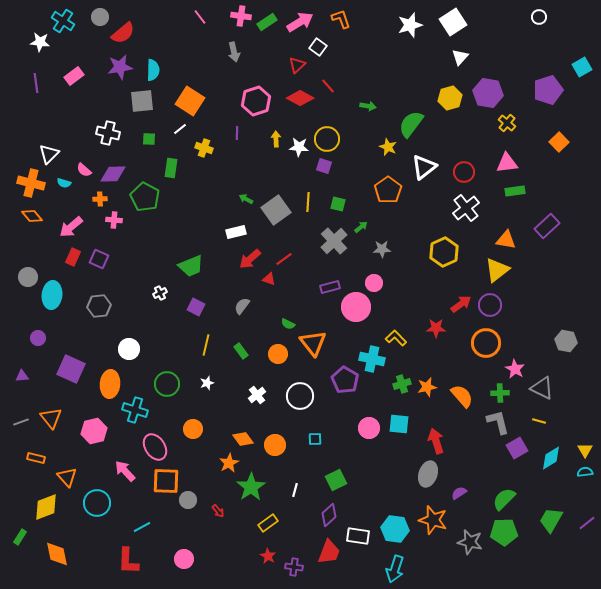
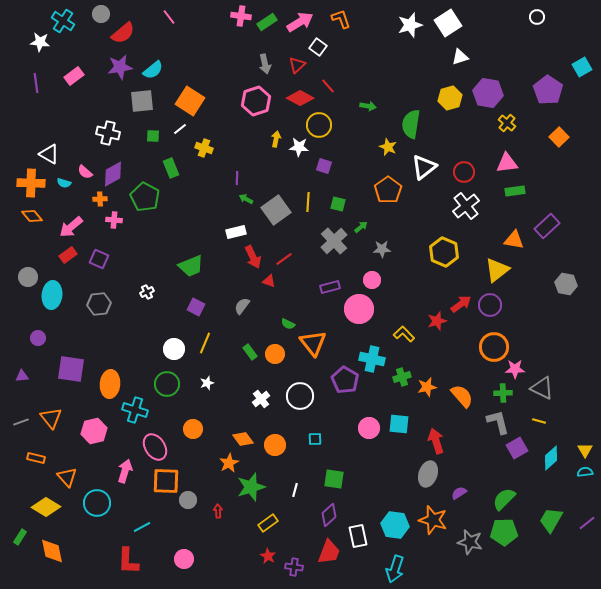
gray circle at (100, 17): moved 1 px right, 3 px up
pink line at (200, 17): moved 31 px left
white circle at (539, 17): moved 2 px left
white square at (453, 22): moved 5 px left, 1 px down
gray arrow at (234, 52): moved 31 px right, 12 px down
white triangle at (460, 57): rotated 30 degrees clockwise
cyan semicircle at (153, 70): rotated 50 degrees clockwise
purple pentagon at (548, 90): rotated 20 degrees counterclockwise
green semicircle at (411, 124): rotated 28 degrees counterclockwise
purple line at (237, 133): moved 45 px down
green square at (149, 139): moved 4 px right, 3 px up
yellow arrow at (276, 139): rotated 14 degrees clockwise
yellow circle at (327, 139): moved 8 px left, 14 px up
orange square at (559, 142): moved 5 px up
white triangle at (49, 154): rotated 45 degrees counterclockwise
green rectangle at (171, 168): rotated 30 degrees counterclockwise
pink semicircle at (84, 170): moved 1 px right, 2 px down
purple diamond at (113, 174): rotated 28 degrees counterclockwise
orange cross at (31, 183): rotated 12 degrees counterclockwise
white cross at (466, 208): moved 2 px up
orange triangle at (506, 240): moved 8 px right
yellow hexagon at (444, 252): rotated 12 degrees counterclockwise
red rectangle at (73, 257): moved 5 px left, 2 px up; rotated 30 degrees clockwise
red arrow at (250, 259): moved 3 px right, 2 px up; rotated 75 degrees counterclockwise
red triangle at (269, 279): moved 2 px down
pink circle at (374, 283): moved 2 px left, 3 px up
white cross at (160, 293): moved 13 px left, 1 px up
gray hexagon at (99, 306): moved 2 px up
pink circle at (356, 307): moved 3 px right, 2 px down
red star at (436, 328): moved 1 px right, 7 px up; rotated 18 degrees counterclockwise
yellow L-shape at (396, 338): moved 8 px right, 4 px up
gray hexagon at (566, 341): moved 57 px up
orange circle at (486, 343): moved 8 px right, 4 px down
yellow line at (206, 345): moved 1 px left, 2 px up; rotated 10 degrees clockwise
white circle at (129, 349): moved 45 px right
green rectangle at (241, 351): moved 9 px right, 1 px down
orange circle at (278, 354): moved 3 px left
purple square at (71, 369): rotated 16 degrees counterclockwise
pink star at (515, 369): rotated 30 degrees counterclockwise
green cross at (402, 384): moved 7 px up
green cross at (500, 393): moved 3 px right
white cross at (257, 395): moved 4 px right, 4 px down
cyan diamond at (551, 458): rotated 10 degrees counterclockwise
pink arrow at (125, 471): rotated 60 degrees clockwise
green square at (336, 480): moved 2 px left, 1 px up; rotated 35 degrees clockwise
green star at (251, 487): rotated 16 degrees clockwise
yellow diamond at (46, 507): rotated 52 degrees clockwise
red arrow at (218, 511): rotated 144 degrees counterclockwise
cyan hexagon at (395, 529): moved 4 px up
white rectangle at (358, 536): rotated 70 degrees clockwise
orange diamond at (57, 554): moved 5 px left, 3 px up
